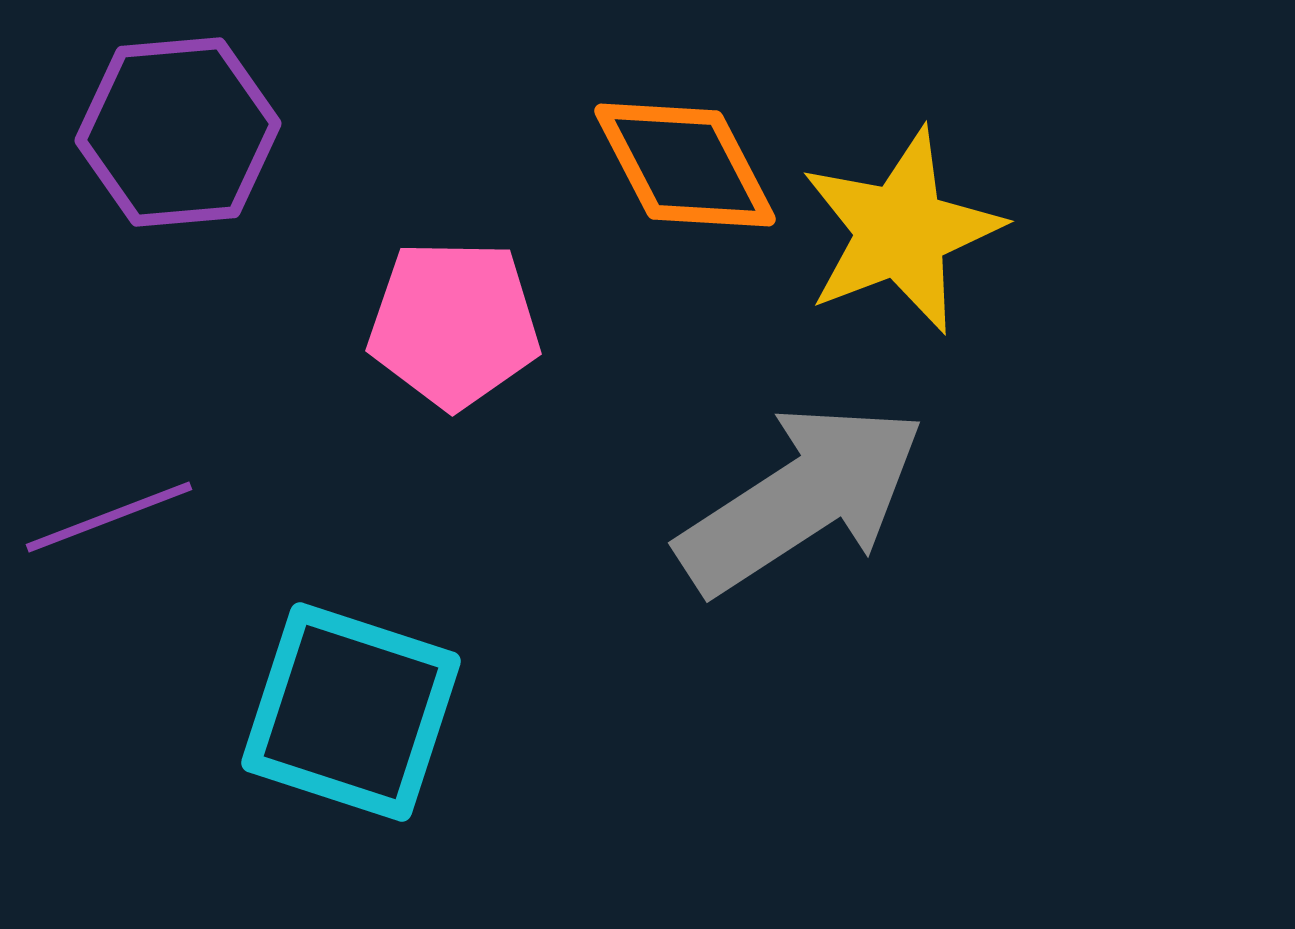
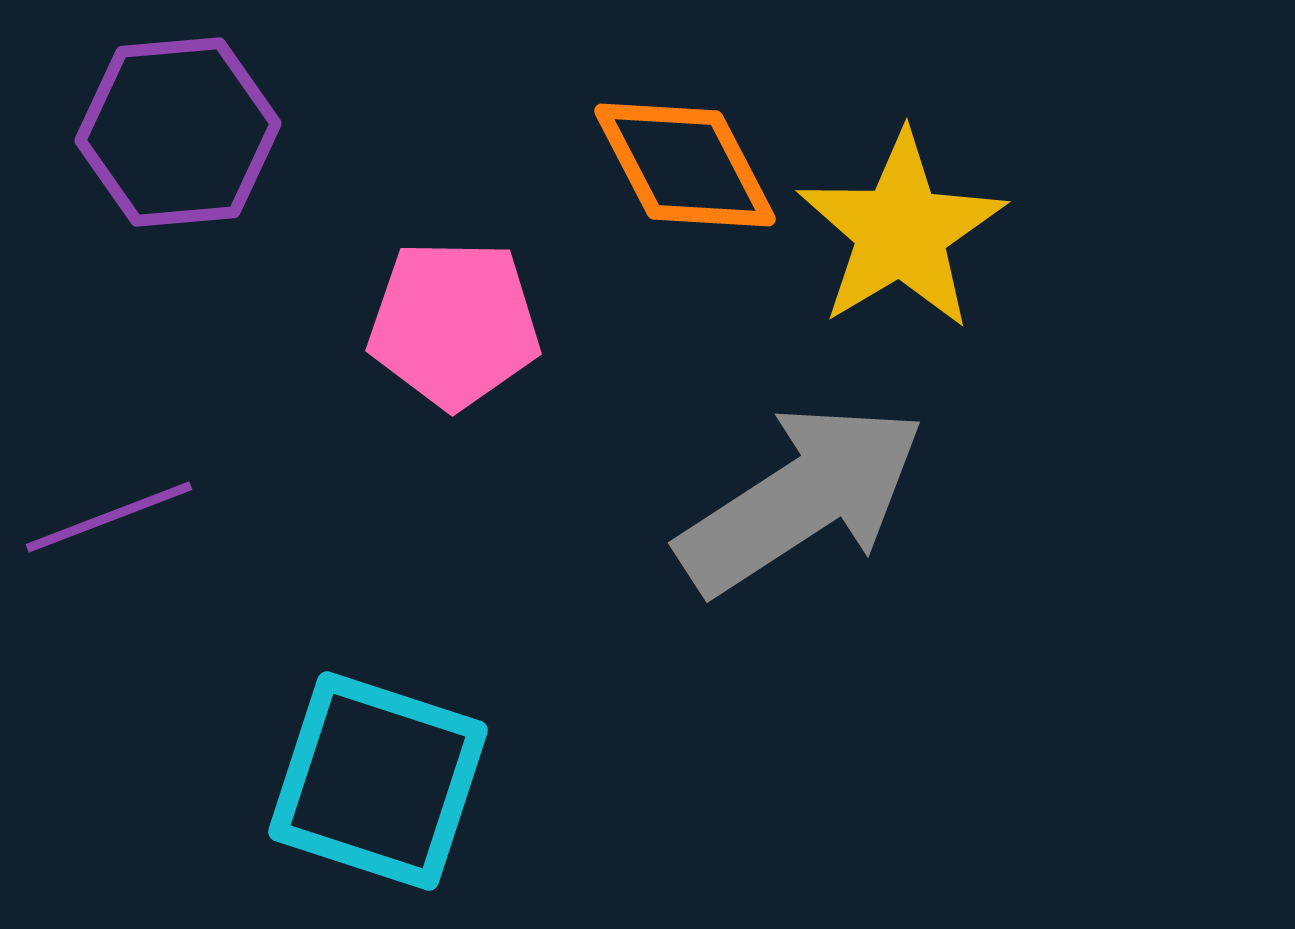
yellow star: rotated 10 degrees counterclockwise
cyan square: moved 27 px right, 69 px down
